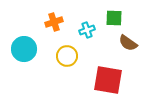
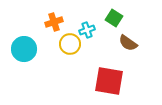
green square: rotated 30 degrees clockwise
yellow circle: moved 3 px right, 12 px up
red square: moved 1 px right, 1 px down
